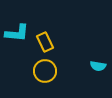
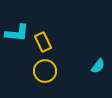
yellow rectangle: moved 2 px left
cyan semicircle: rotated 63 degrees counterclockwise
